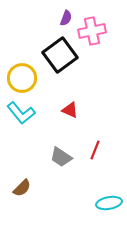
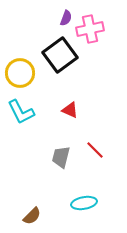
pink cross: moved 2 px left, 2 px up
yellow circle: moved 2 px left, 5 px up
cyan L-shape: moved 1 px up; rotated 12 degrees clockwise
red line: rotated 66 degrees counterclockwise
gray trapezoid: rotated 70 degrees clockwise
brown semicircle: moved 10 px right, 28 px down
cyan ellipse: moved 25 px left
